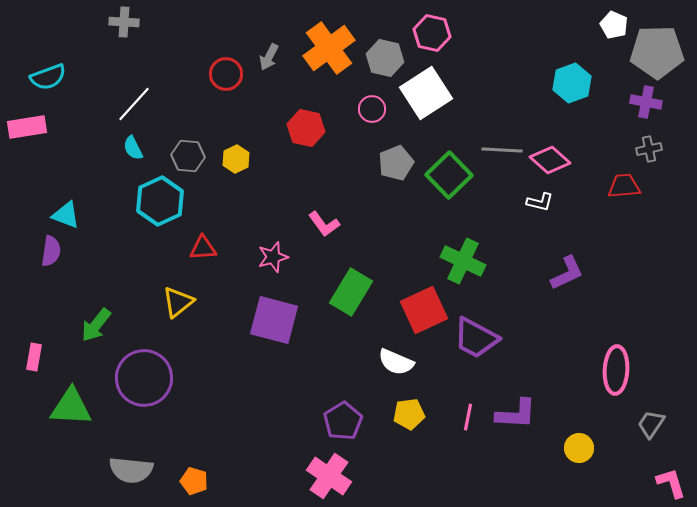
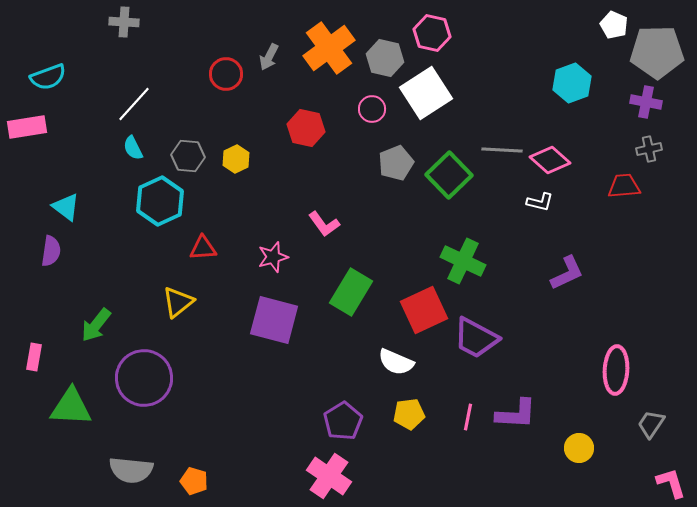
cyan triangle at (66, 215): moved 8 px up; rotated 16 degrees clockwise
